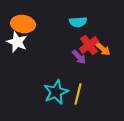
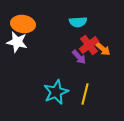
white star: rotated 10 degrees counterclockwise
yellow line: moved 7 px right
